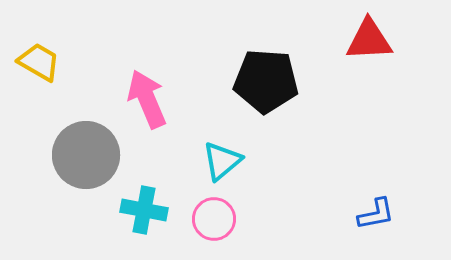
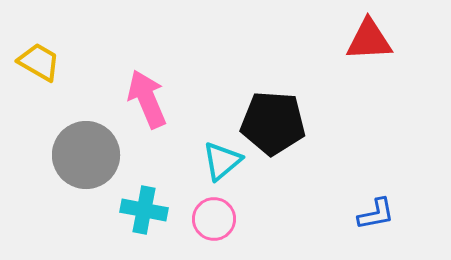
black pentagon: moved 7 px right, 42 px down
